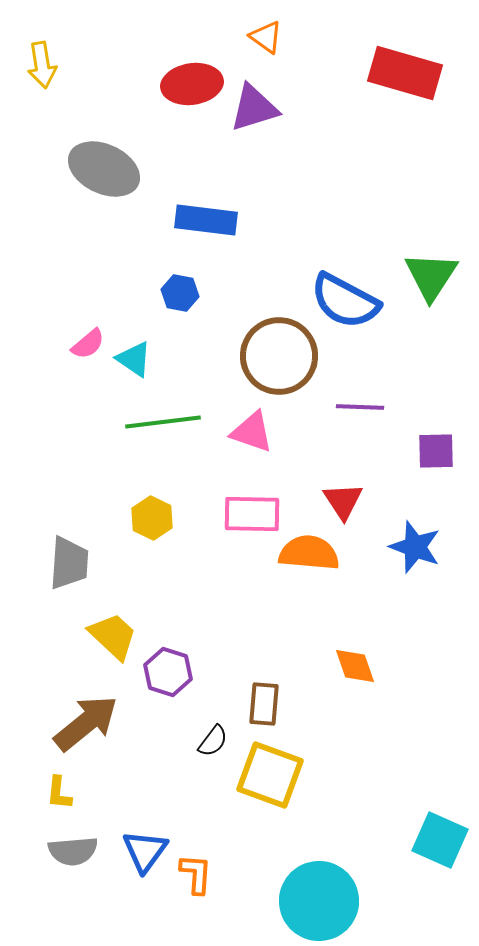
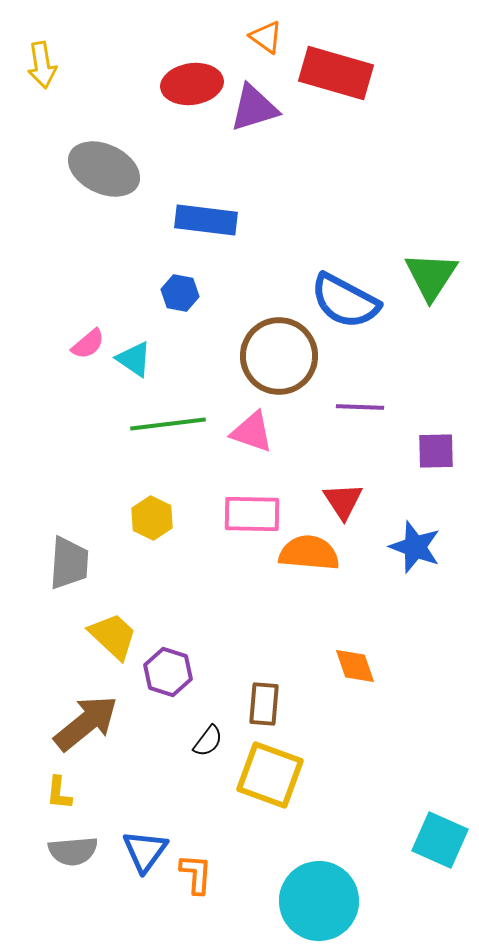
red rectangle: moved 69 px left
green line: moved 5 px right, 2 px down
black semicircle: moved 5 px left
